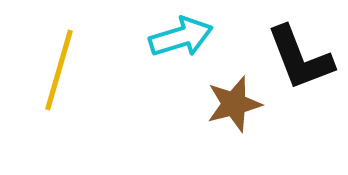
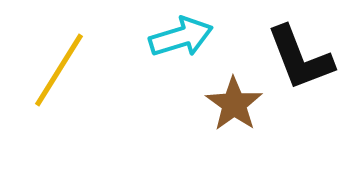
yellow line: rotated 16 degrees clockwise
brown star: rotated 22 degrees counterclockwise
